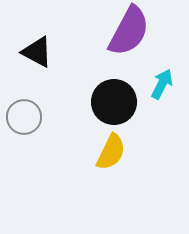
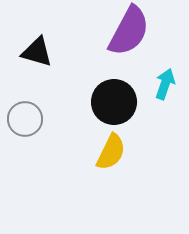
black triangle: rotated 12 degrees counterclockwise
cyan arrow: moved 3 px right; rotated 8 degrees counterclockwise
gray circle: moved 1 px right, 2 px down
